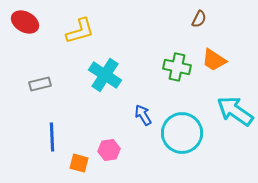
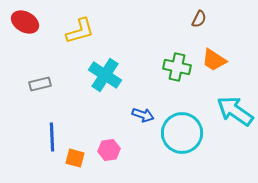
blue arrow: rotated 140 degrees clockwise
orange square: moved 4 px left, 5 px up
